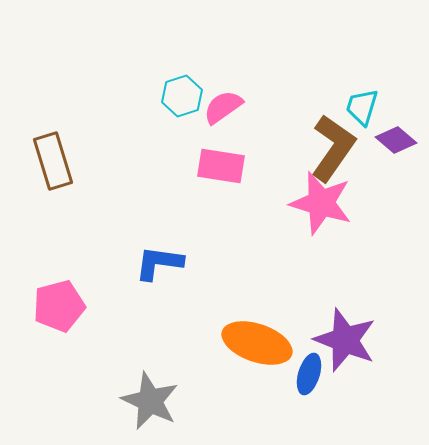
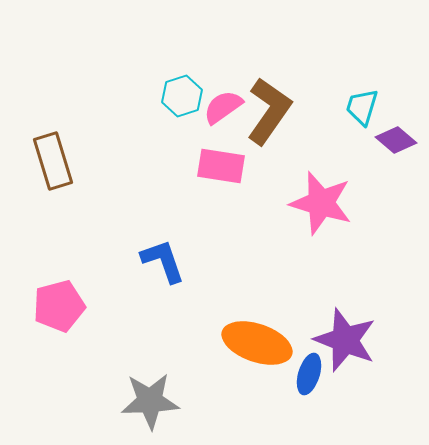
brown L-shape: moved 64 px left, 37 px up
blue L-shape: moved 4 px right, 2 px up; rotated 63 degrees clockwise
gray star: rotated 28 degrees counterclockwise
